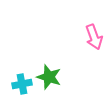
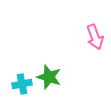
pink arrow: moved 1 px right
